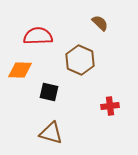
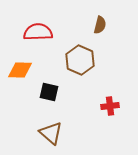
brown semicircle: moved 2 px down; rotated 60 degrees clockwise
red semicircle: moved 4 px up
brown triangle: rotated 25 degrees clockwise
